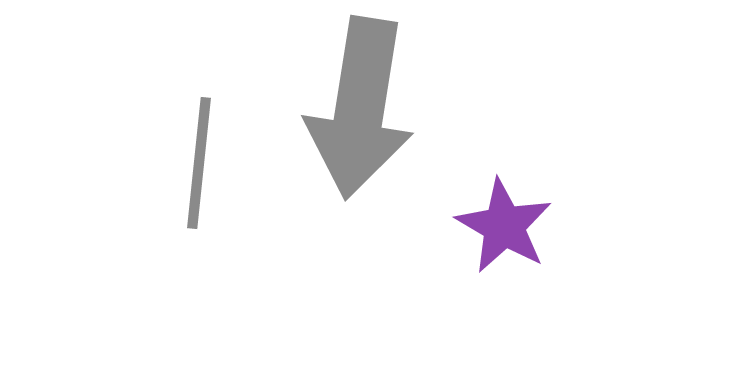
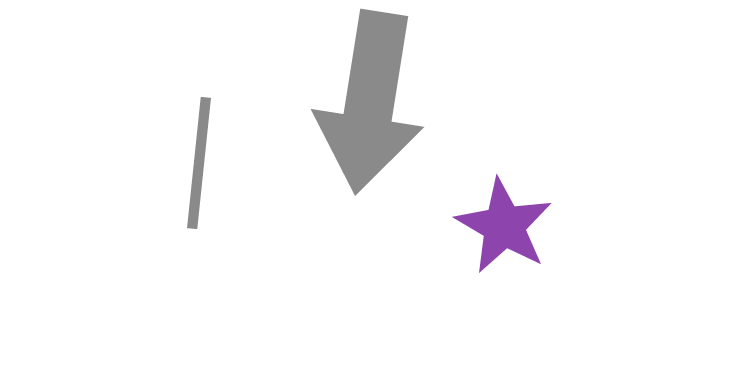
gray arrow: moved 10 px right, 6 px up
